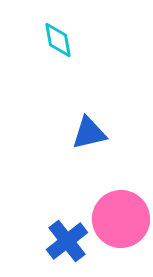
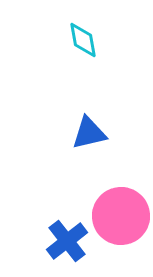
cyan diamond: moved 25 px right
pink circle: moved 3 px up
